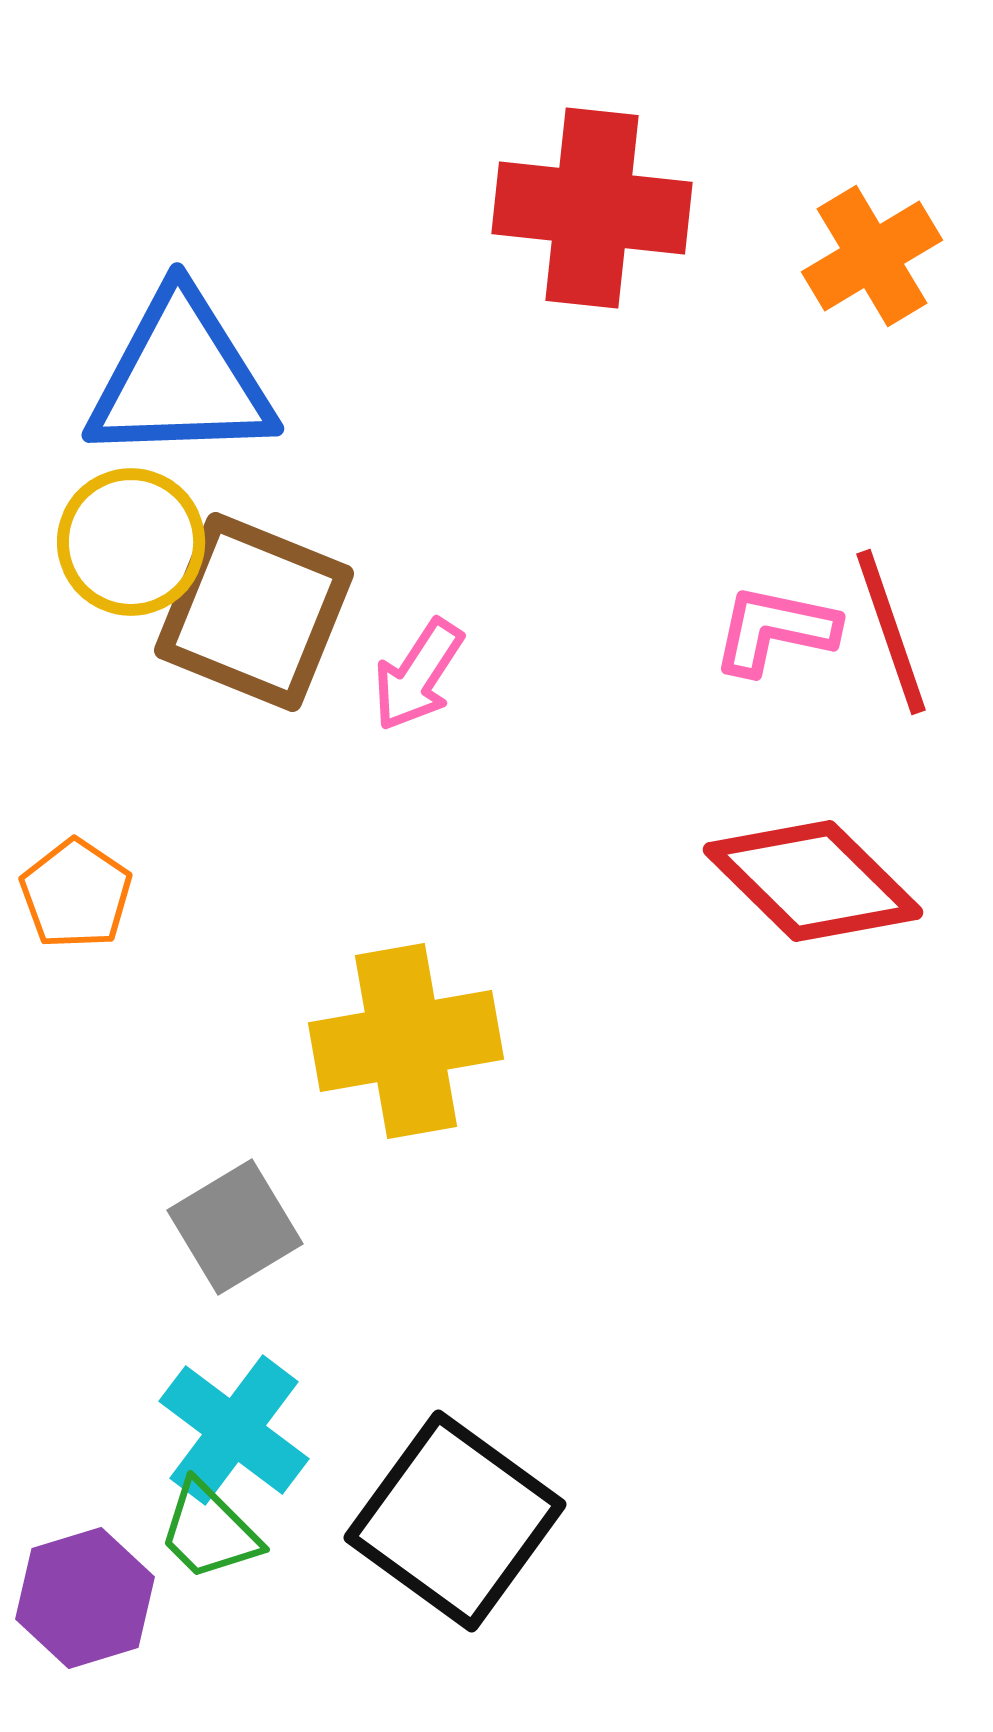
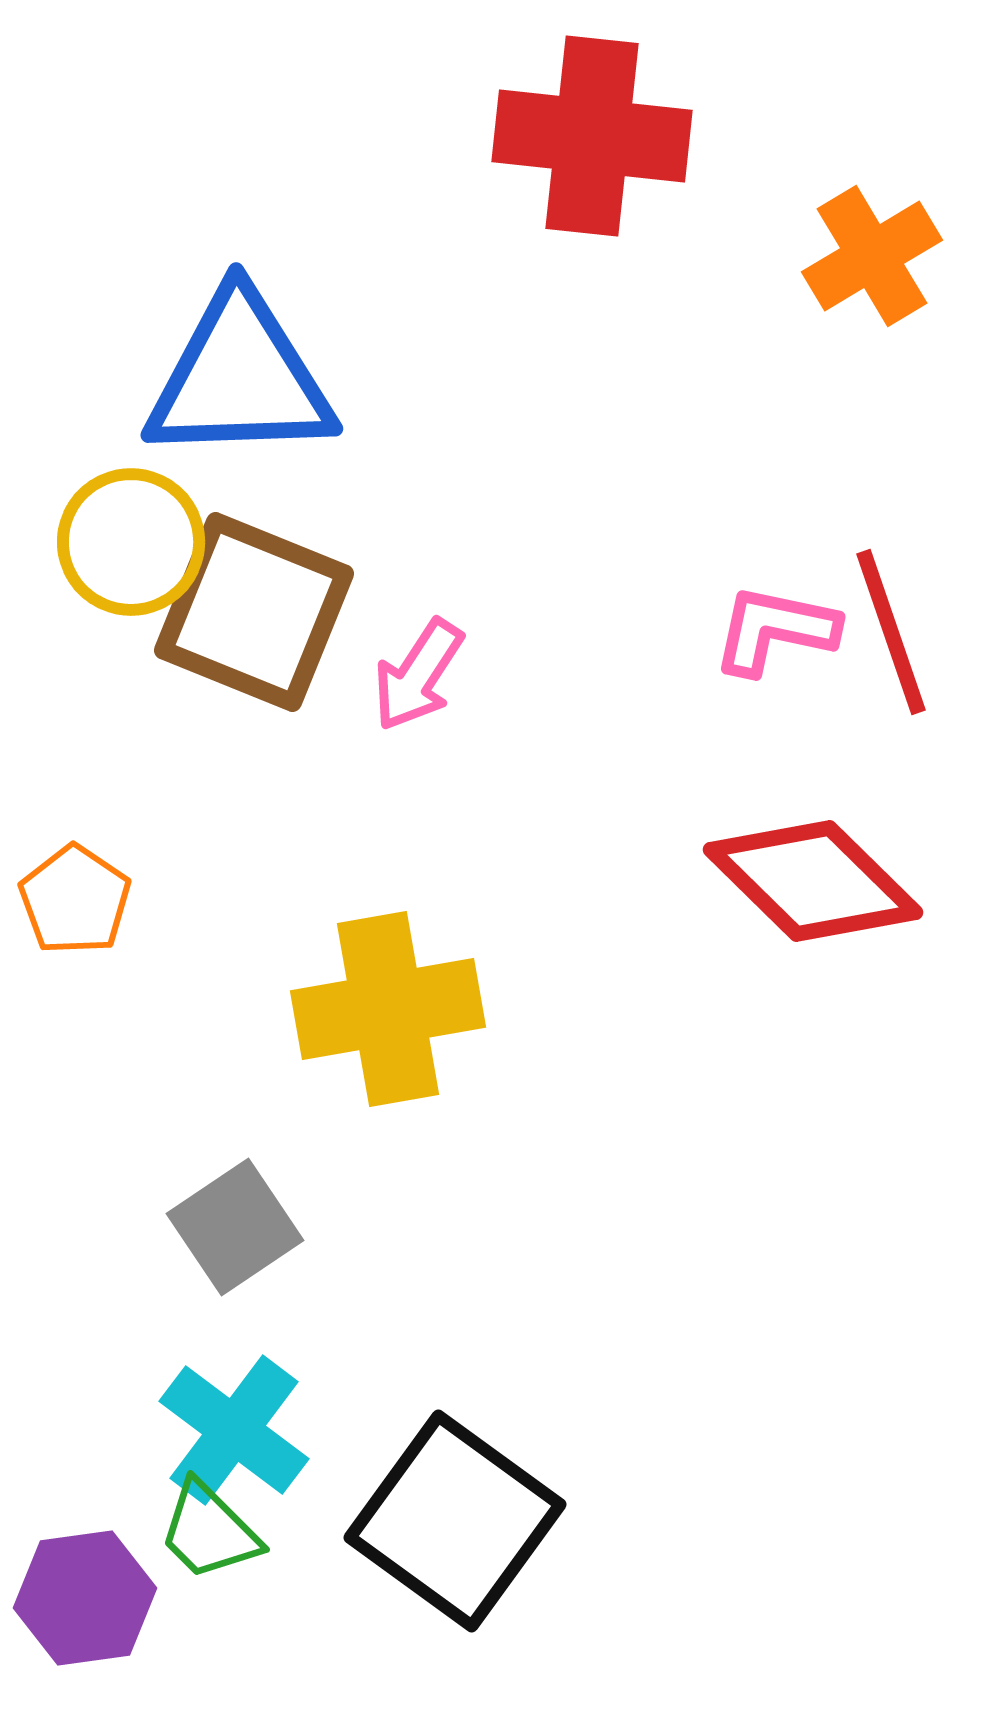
red cross: moved 72 px up
blue triangle: moved 59 px right
orange pentagon: moved 1 px left, 6 px down
yellow cross: moved 18 px left, 32 px up
gray square: rotated 3 degrees counterclockwise
purple hexagon: rotated 9 degrees clockwise
